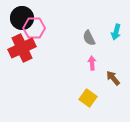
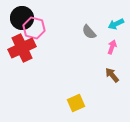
pink hexagon: rotated 15 degrees clockwise
cyan arrow: moved 8 px up; rotated 49 degrees clockwise
gray semicircle: moved 6 px up; rotated 14 degrees counterclockwise
pink arrow: moved 20 px right, 16 px up; rotated 24 degrees clockwise
brown arrow: moved 1 px left, 3 px up
yellow square: moved 12 px left, 5 px down; rotated 30 degrees clockwise
